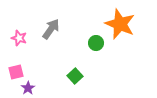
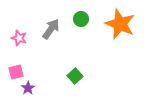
green circle: moved 15 px left, 24 px up
